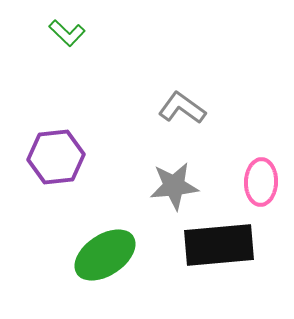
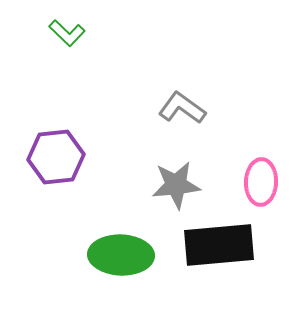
gray star: moved 2 px right, 1 px up
green ellipse: moved 16 px right; rotated 36 degrees clockwise
